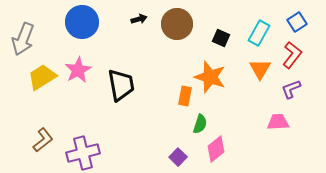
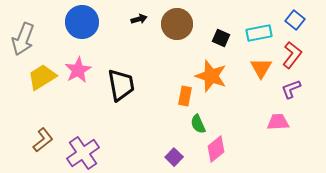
blue square: moved 2 px left, 2 px up; rotated 18 degrees counterclockwise
cyan rectangle: rotated 50 degrees clockwise
orange triangle: moved 1 px right, 1 px up
orange star: moved 1 px right, 1 px up
green semicircle: moved 2 px left; rotated 138 degrees clockwise
purple cross: rotated 20 degrees counterclockwise
purple square: moved 4 px left
